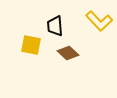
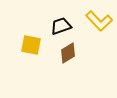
black trapezoid: moved 6 px right; rotated 75 degrees clockwise
brown diamond: rotated 75 degrees counterclockwise
